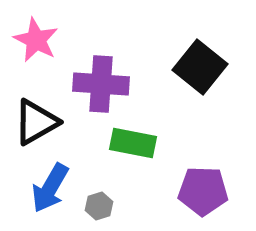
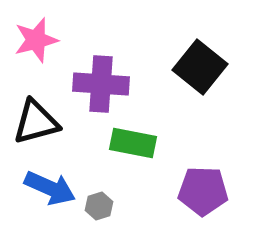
pink star: rotated 30 degrees clockwise
black triangle: rotated 15 degrees clockwise
blue arrow: rotated 96 degrees counterclockwise
